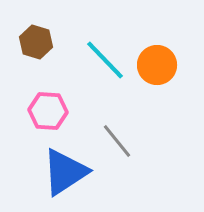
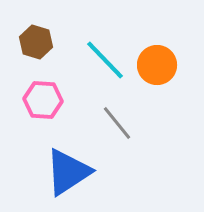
pink hexagon: moved 5 px left, 11 px up
gray line: moved 18 px up
blue triangle: moved 3 px right
